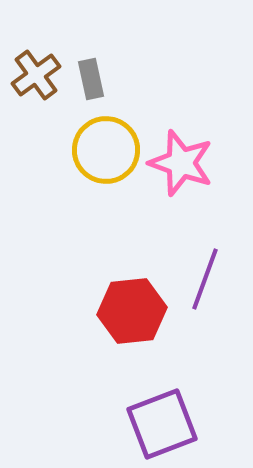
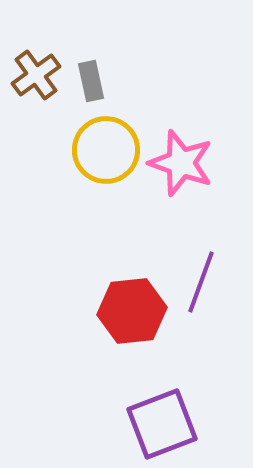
gray rectangle: moved 2 px down
purple line: moved 4 px left, 3 px down
